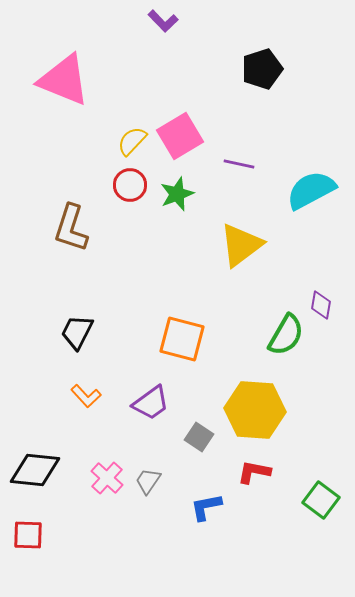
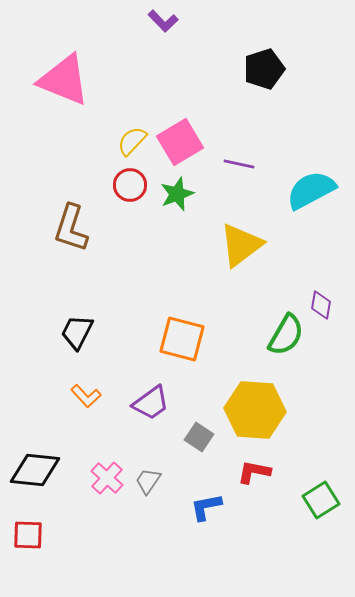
black pentagon: moved 2 px right
pink square: moved 6 px down
green square: rotated 21 degrees clockwise
